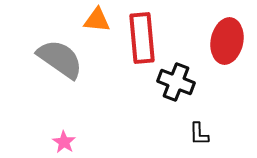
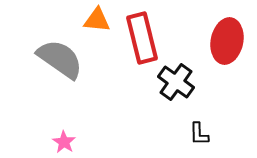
red rectangle: rotated 9 degrees counterclockwise
black cross: rotated 15 degrees clockwise
